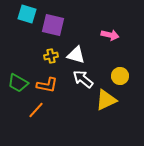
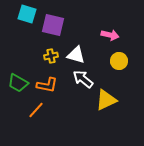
yellow circle: moved 1 px left, 15 px up
